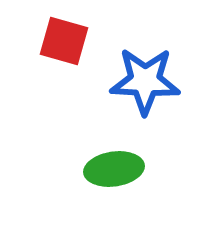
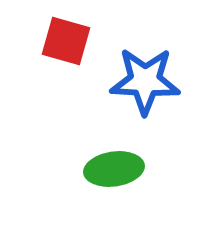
red square: moved 2 px right
